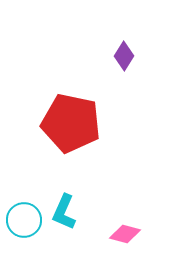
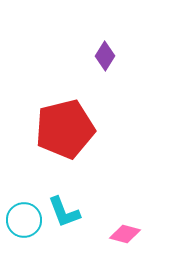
purple diamond: moved 19 px left
red pentagon: moved 6 px left, 6 px down; rotated 26 degrees counterclockwise
cyan L-shape: rotated 45 degrees counterclockwise
